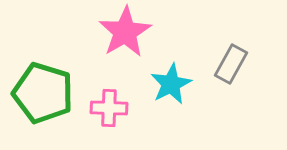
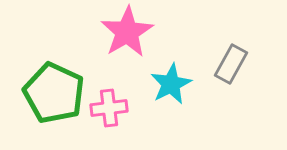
pink star: moved 2 px right
green pentagon: moved 11 px right; rotated 8 degrees clockwise
pink cross: rotated 9 degrees counterclockwise
